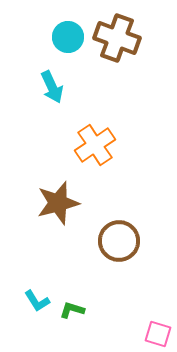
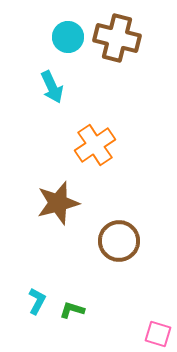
brown cross: rotated 6 degrees counterclockwise
cyan L-shape: rotated 120 degrees counterclockwise
